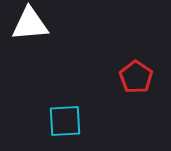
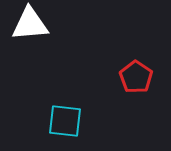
cyan square: rotated 9 degrees clockwise
